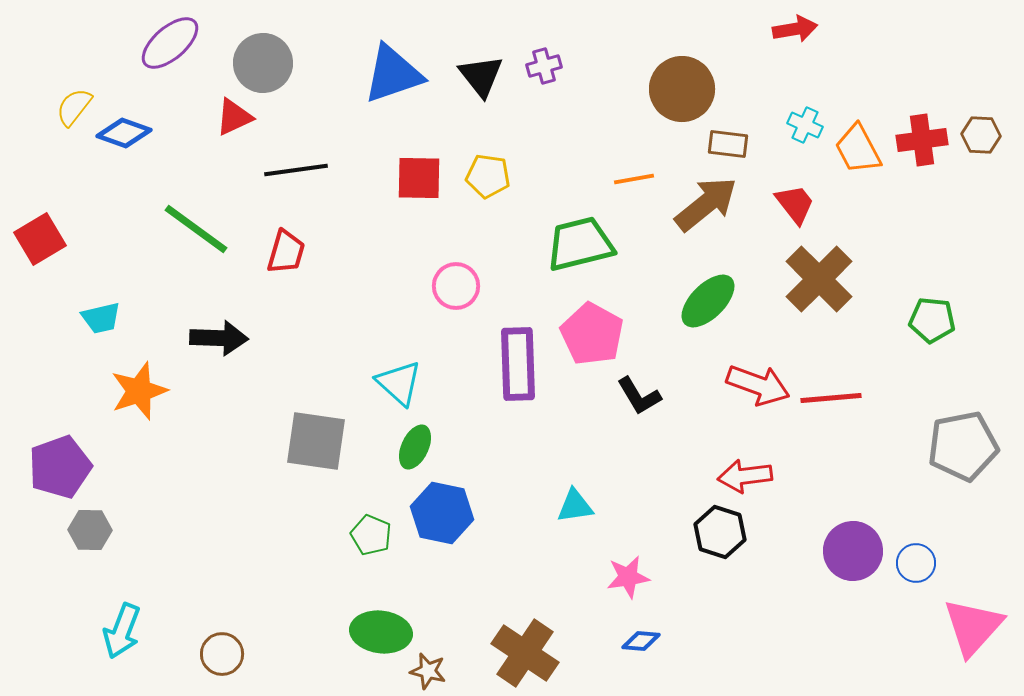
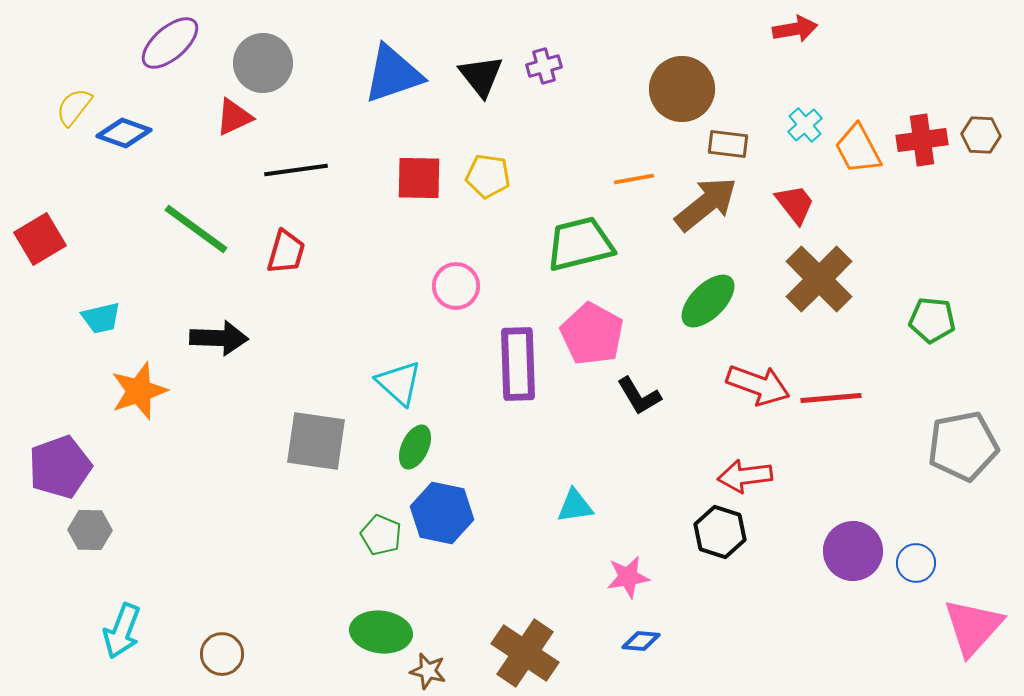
cyan cross at (805, 125): rotated 24 degrees clockwise
green pentagon at (371, 535): moved 10 px right
